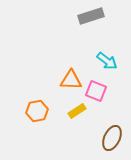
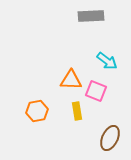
gray rectangle: rotated 15 degrees clockwise
yellow rectangle: rotated 66 degrees counterclockwise
brown ellipse: moved 2 px left
